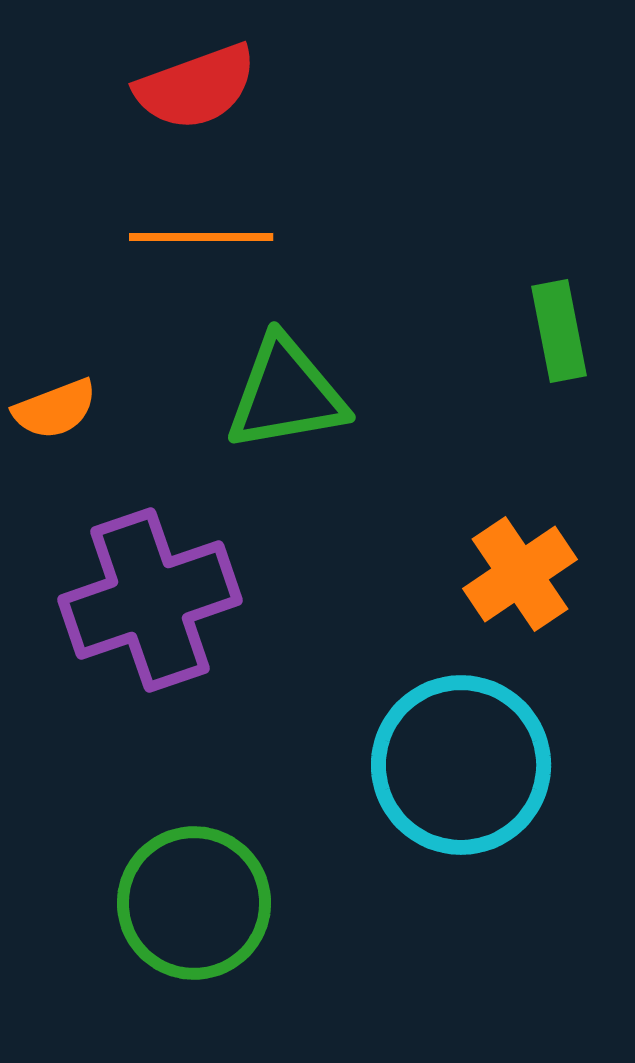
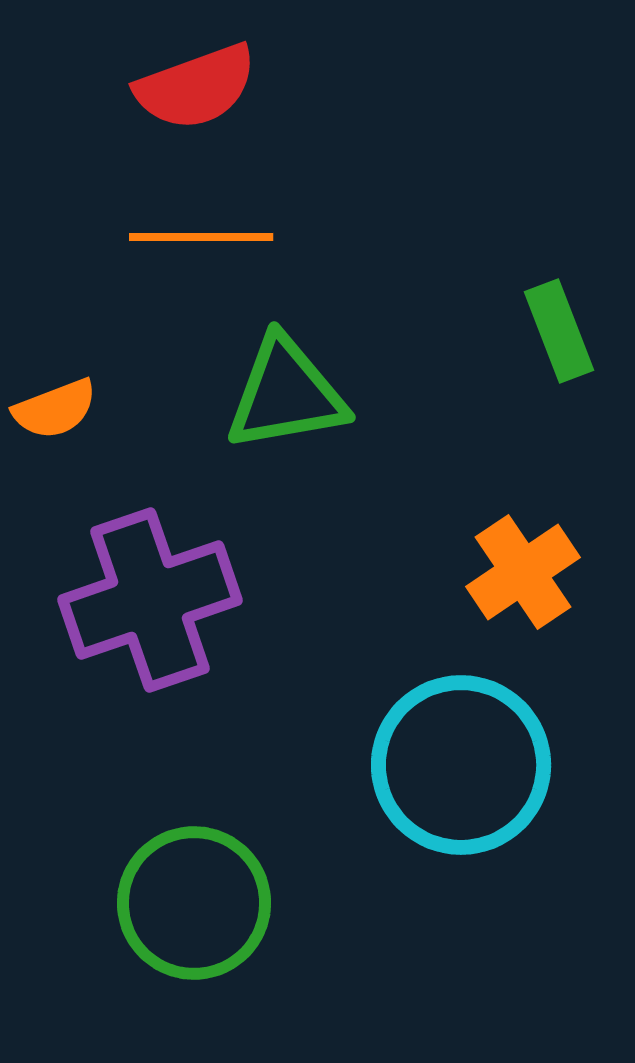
green rectangle: rotated 10 degrees counterclockwise
orange cross: moved 3 px right, 2 px up
